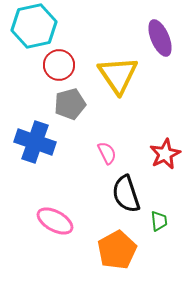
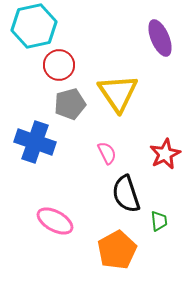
yellow triangle: moved 18 px down
